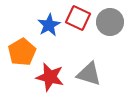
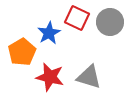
red square: moved 1 px left
blue star: moved 8 px down
gray triangle: moved 3 px down
